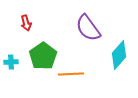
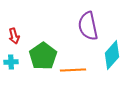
red arrow: moved 12 px left, 13 px down
purple semicircle: moved 2 px up; rotated 24 degrees clockwise
cyan diamond: moved 7 px left
orange line: moved 2 px right, 4 px up
